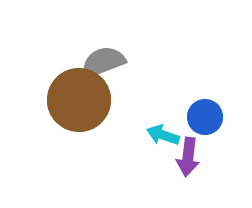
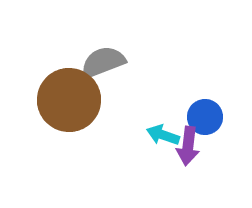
brown circle: moved 10 px left
purple arrow: moved 11 px up
